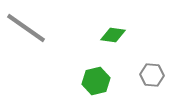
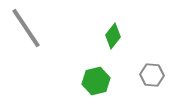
gray line: rotated 21 degrees clockwise
green diamond: moved 1 px down; rotated 60 degrees counterclockwise
